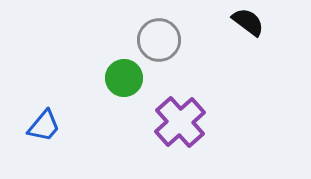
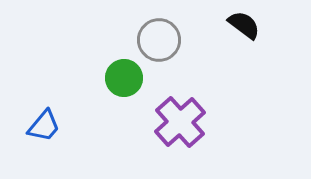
black semicircle: moved 4 px left, 3 px down
